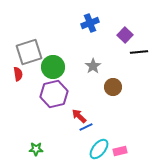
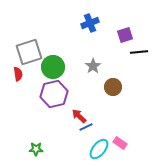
purple square: rotated 28 degrees clockwise
pink rectangle: moved 8 px up; rotated 48 degrees clockwise
